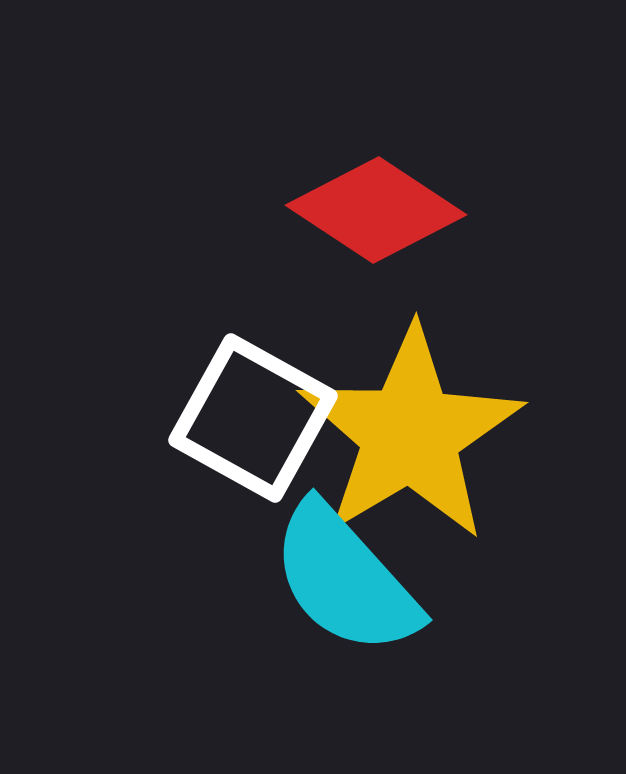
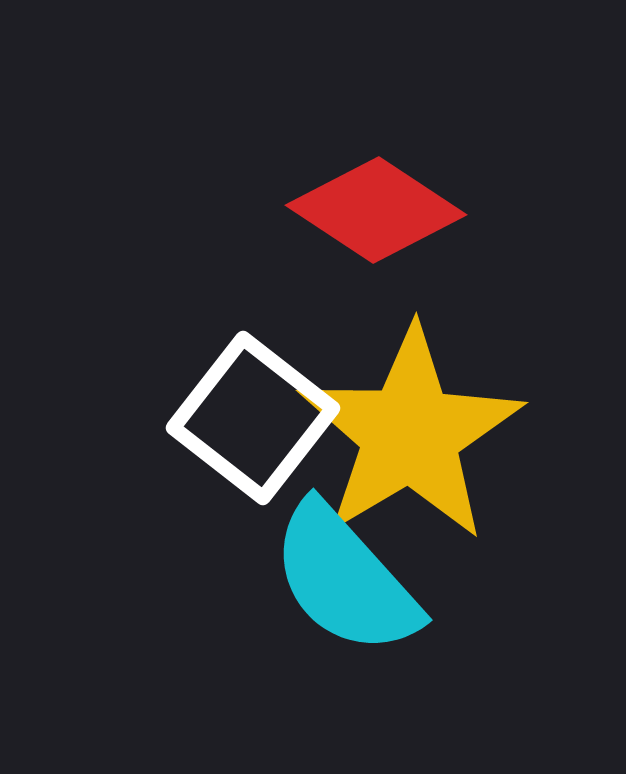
white square: rotated 9 degrees clockwise
